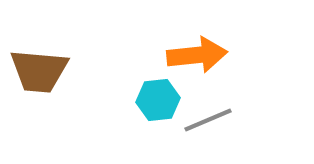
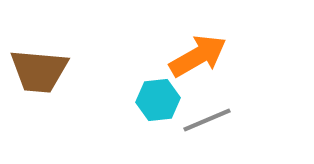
orange arrow: moved 1 px right, 1 px down; rotated 24 degrees counterclockwise
gray line: moved 1 px left
